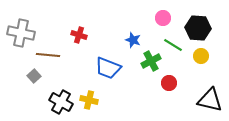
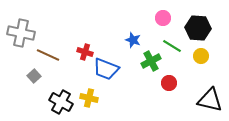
red cross: moved 6 px right, 17 px down
green line: moved 1 px left, 1 px down
brown line: rotated 20 degrees clockwise
blue trapezoid: moved 2 px left, 1 px down
yellow cross: moved 2 px up
